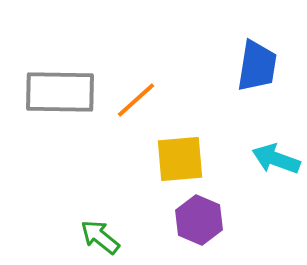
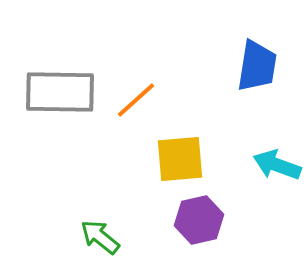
cyan arrow: moved 1 px right, 6 px down
purple hexagon: rotated 24 degrees clockwise
